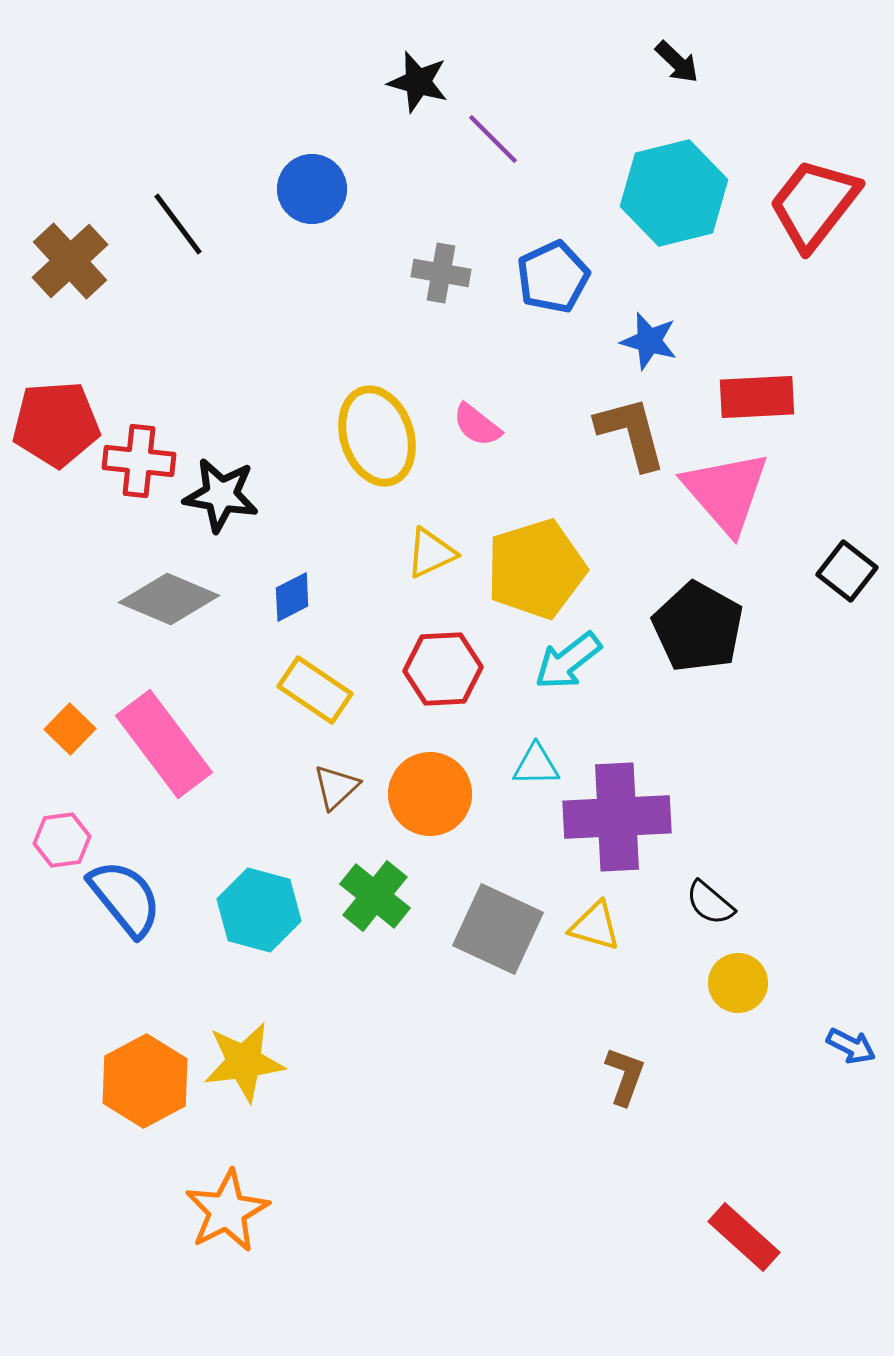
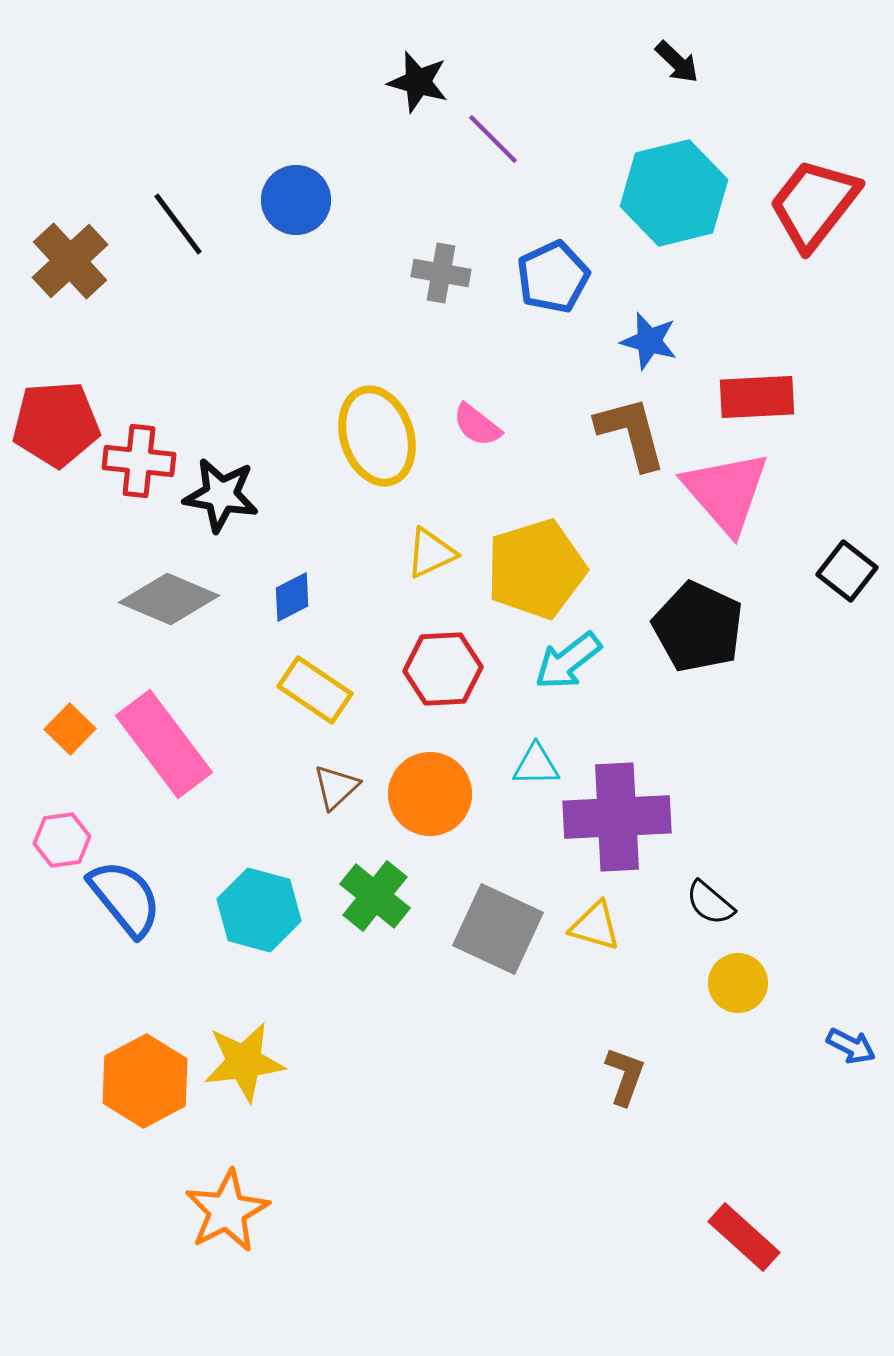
blue circle at (312, 189): moved 16 px left, 11 px down
black pentagon at (698, 627): rotated 4 degrees counterclockwise
